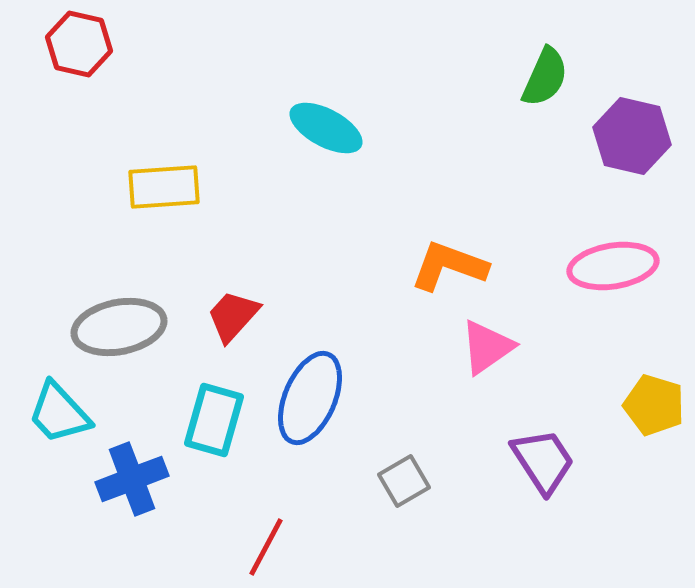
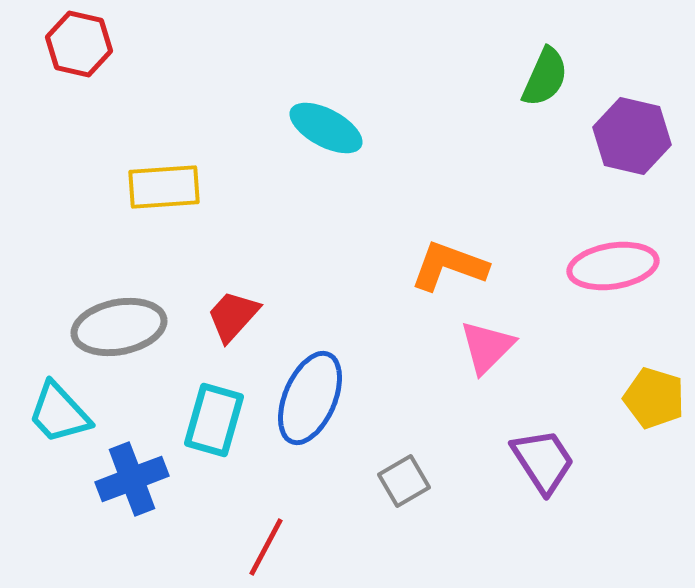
pink triangle: rotated 10 degrees counterclockwise
yellow pentagon: moved 7 px up
